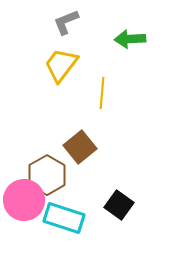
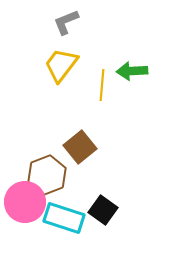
green arrow: moved 2 px right, 32 px down
yellow line: moved 8 px up
brown hexagon: rotated 9 degrees clockwise
pink circle: moved 1 px right, 2 px down
black square: moved 16 px left, 5 px down
